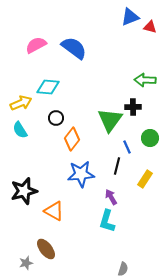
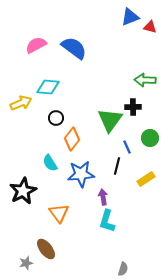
cyan semicircle: moved 30 px right, 33 px down
yellow rectangle: moved 1 px right; rotated 24 degrees clockwise
black star: moved 1 px left; rotated 12 degrees counterclockwise
purple arrow: moved 8 px left; rotated 21 degrees clockwise
orange triangle: moved 5 px right, 2 px down; rotated 25 degrees clockwise
